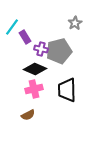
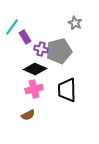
gray star: rotated 16 degrees counterclockwise
